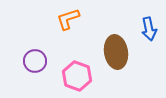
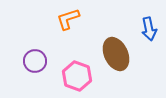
brown ellipse: moved 2 px down; rotated 16 degrees counterclockwise
